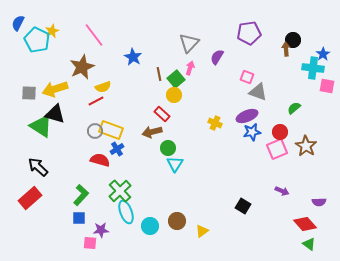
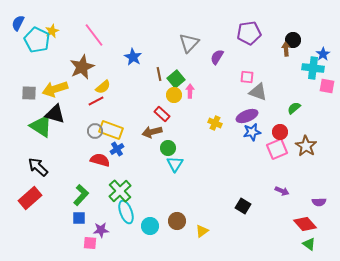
pink arrow at (190, 68): moved 23 px down; rotated 16 degrees counterclockwise
pink square at (247, 77): rotated 16 degrees counterclockwise
yellow semicircle at (103, 87): rotated 21 degrees counterclockwise
